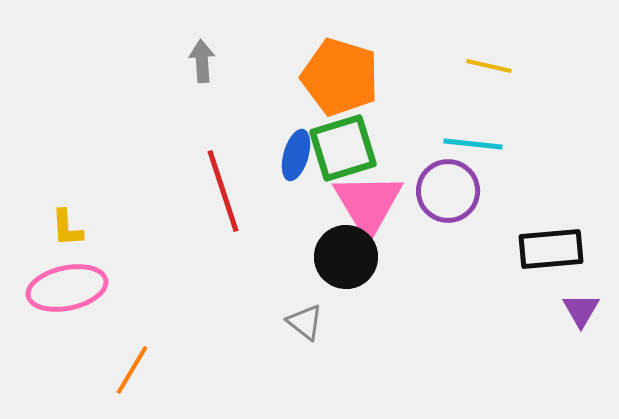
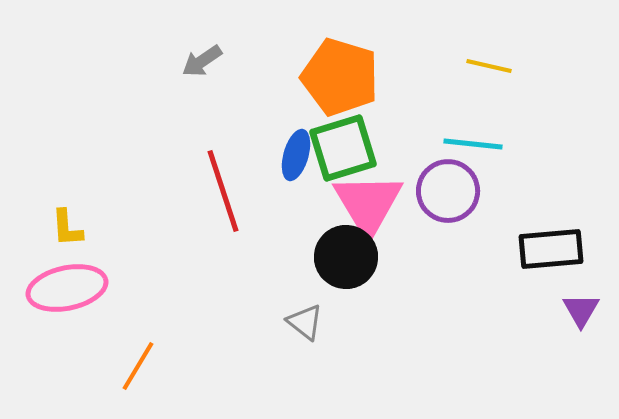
gray arrow: rotated 120 degrees counterclockwise
orange line: moved 6 px right, 4 px up
